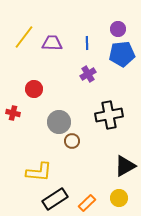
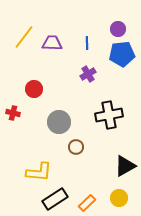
brown circle: moved 4 px right, 6 px down
